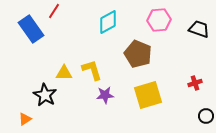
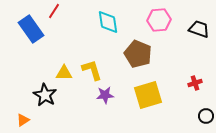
cyan diamond: rotated 70 degrees counterclockwise
orange triangle: moved 2 px left, 1 px down
